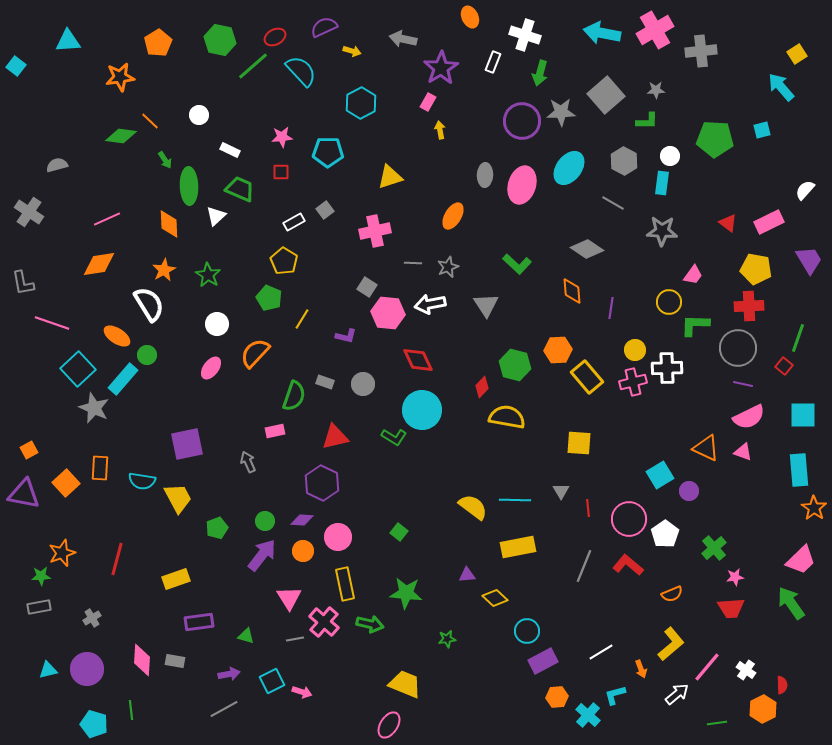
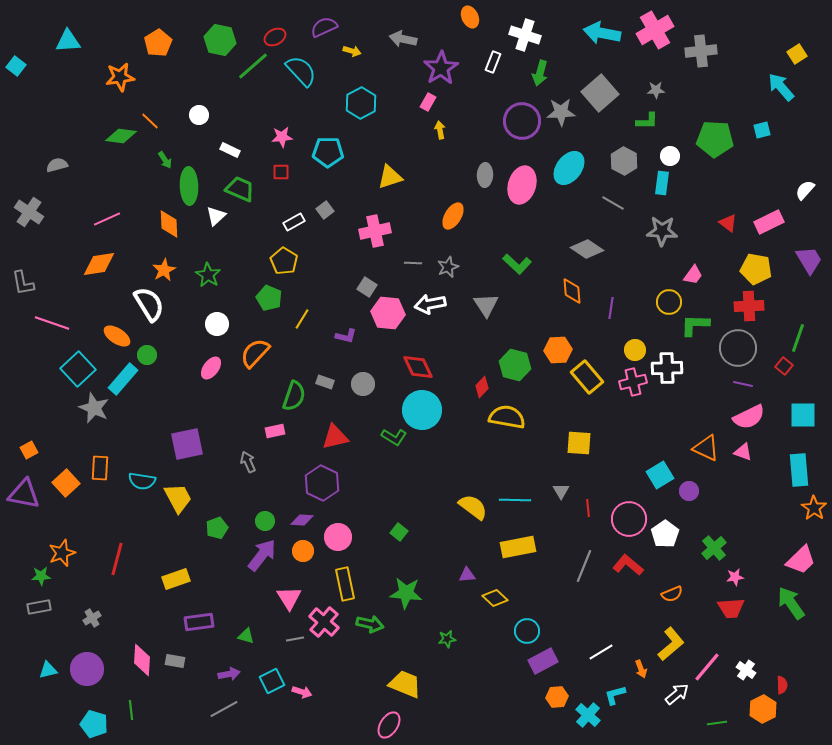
gray square at (606, 95): moved 6 px left, 2 px up
red diamond at (418, 360): moved 7 px down
